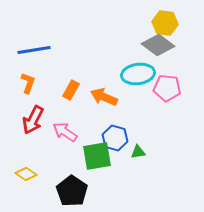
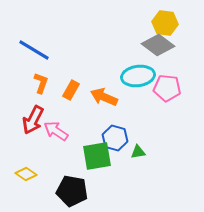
blue line: rotated 40 degrees clockwise
cyan ellipse: moved 2 px down
orange L-shape: moved 13 px right
pink arrow: moved 9 px left, 1 px up
black pentagon: rotated 24 degrees counterclockwise
